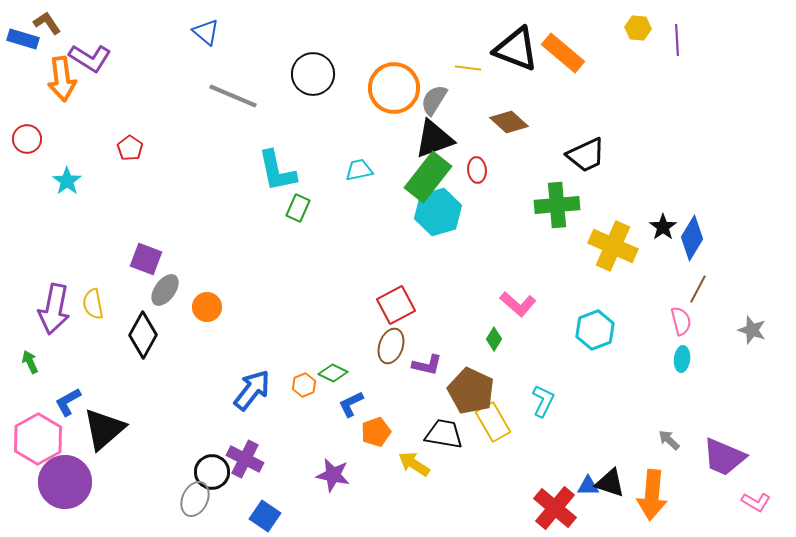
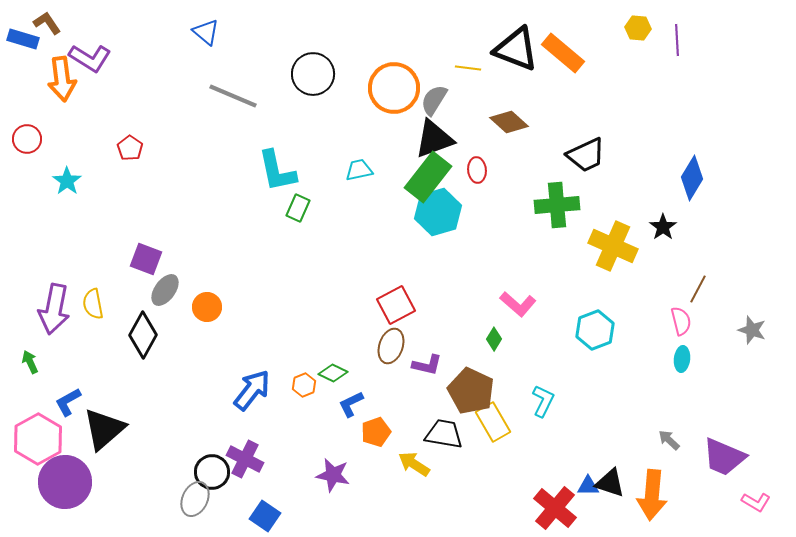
blue diamond at (692, 238): moved 60 px up
